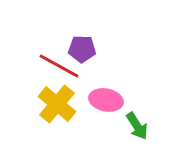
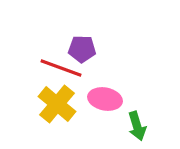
red line: moved 2 px right, 2 px down; rotated 9 degrees counterclockwise
pink ellipse: moved 1 px left, 1 px up
green arrow: rotated 16 degrees clockwise
